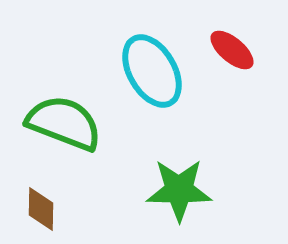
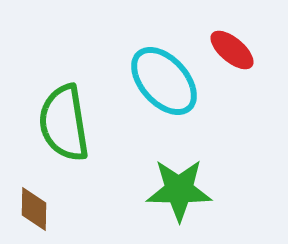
cyan ellipse: moved 12 px right, 10 px down; rotated 12 degrees counterclockwise
green semicircle: rotated 120 degrees counterclockwise
brown diamond: moved 7 px left
